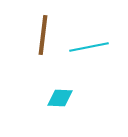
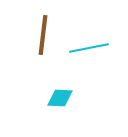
cyan line: moved 1 px down
